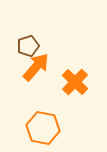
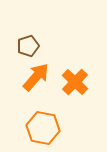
orange arrow: moved 10 px down
